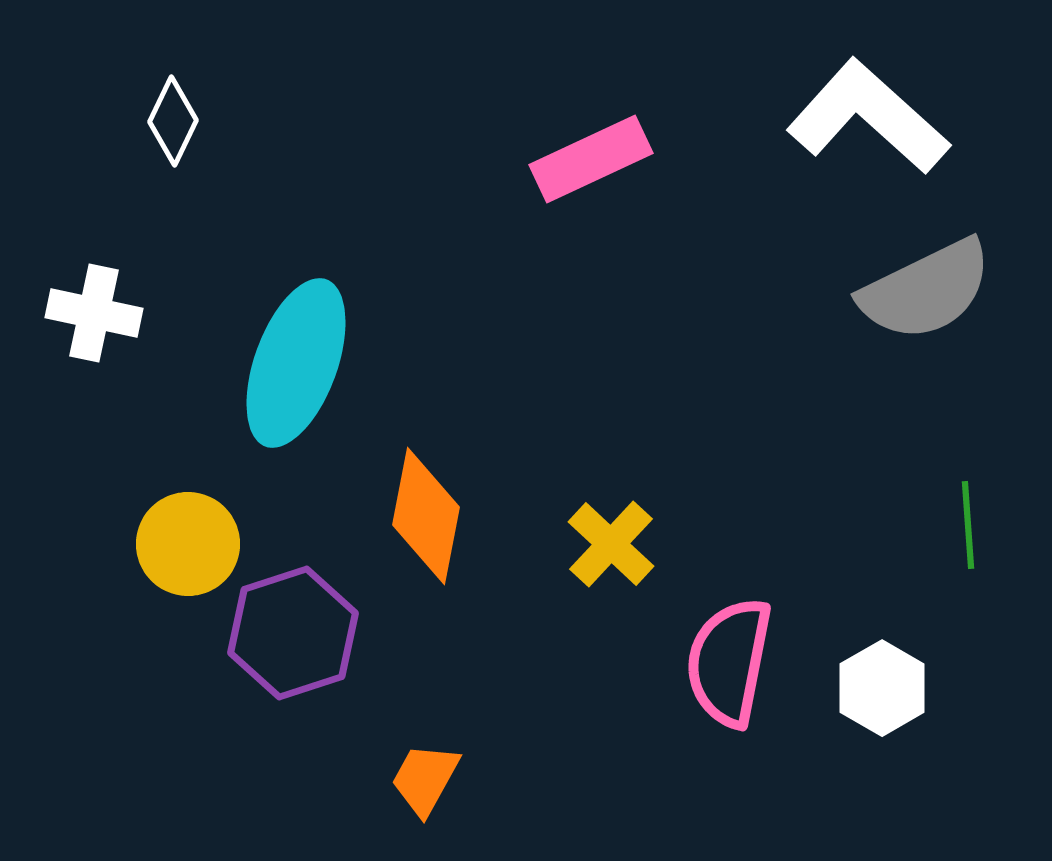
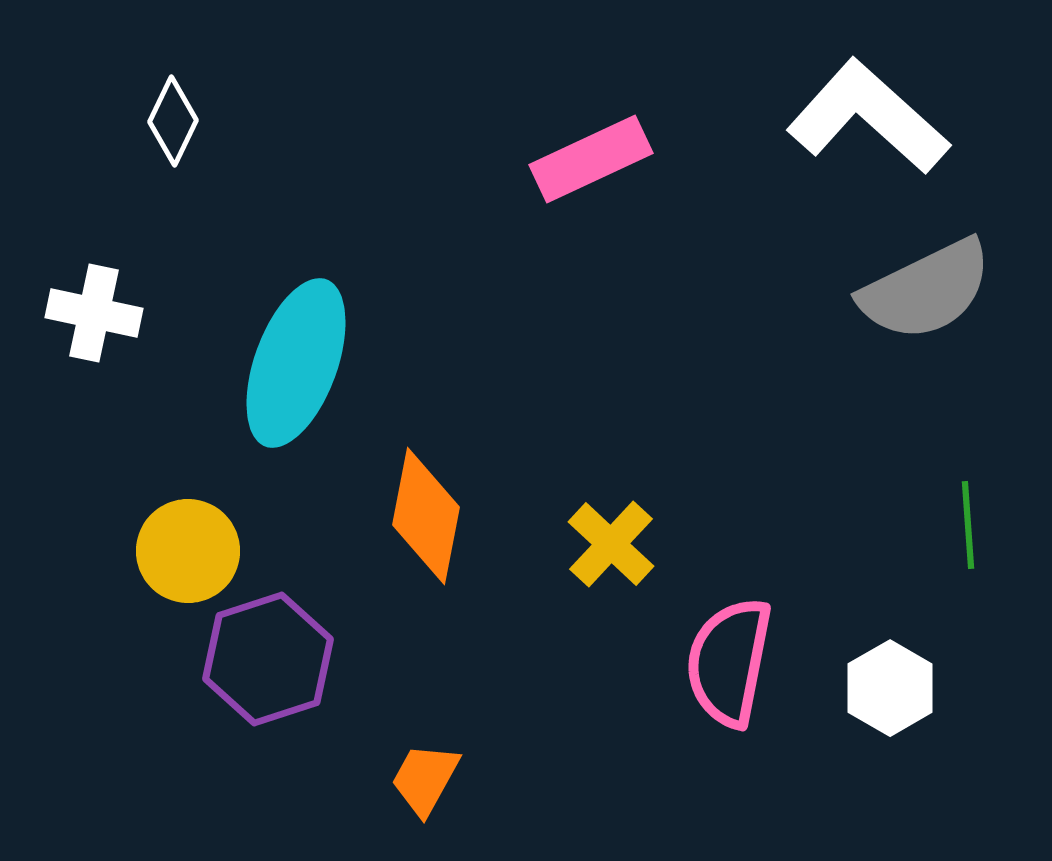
yellow circle: moved 7 px down
purple hexagon: moved 25 px left, 26 px down
white hexagon: moved 8 px right
